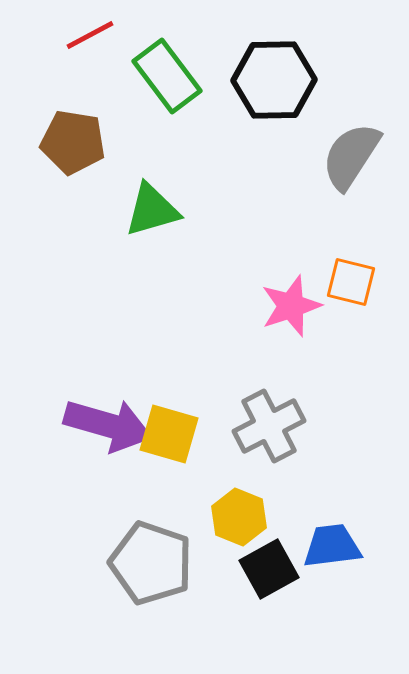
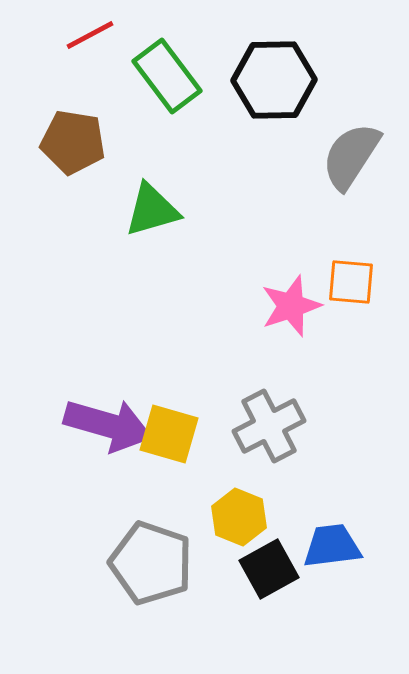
orange square: rotated 9 degrees counterclockwise
